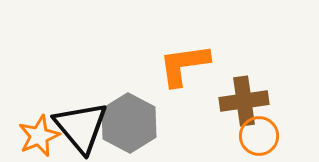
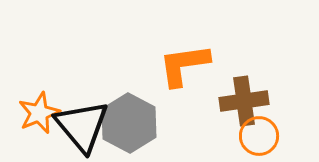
black triangle: moved 1 px right, 1 px up
orange star: moved 23 px up
